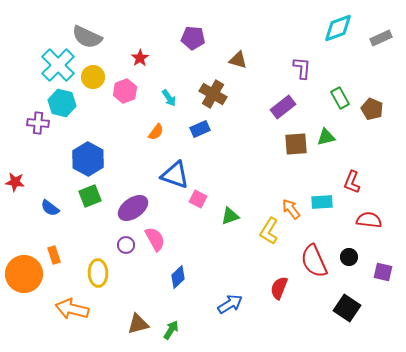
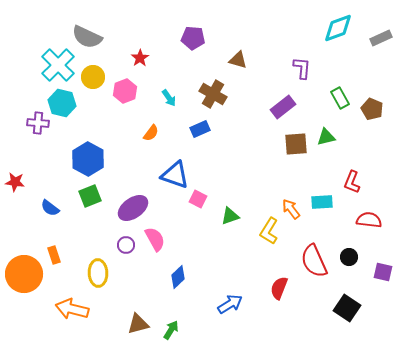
orange semicircle at (156, 132): moved 5 px left, 1 px down
